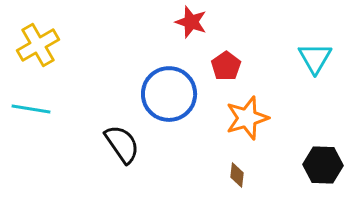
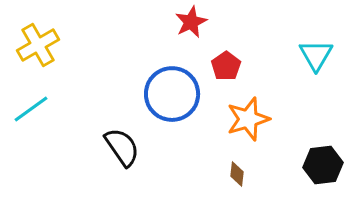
red star: rotated 28 degrees clockwise
cyan triangle: moved 1 px right, 3 px up
blue circle: moved 3 px right
cyan line: rotated 45 degrees counterclockwise
orange star: moved 1 px right, 1 px down
black semicircle: moved 3 px down
black hexagon: rotated 9 degrees counterclockwise
brown diamond: moved 1 px up
